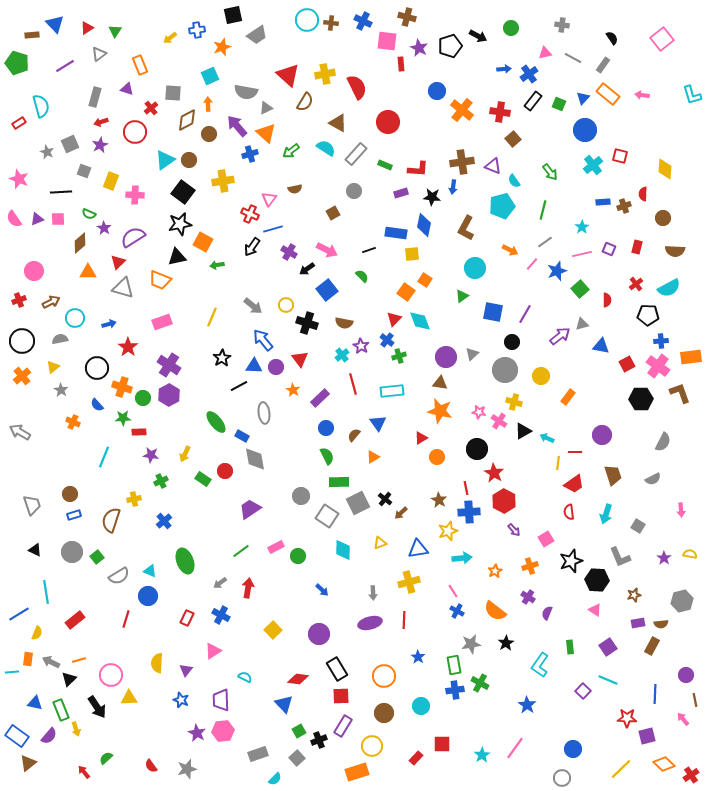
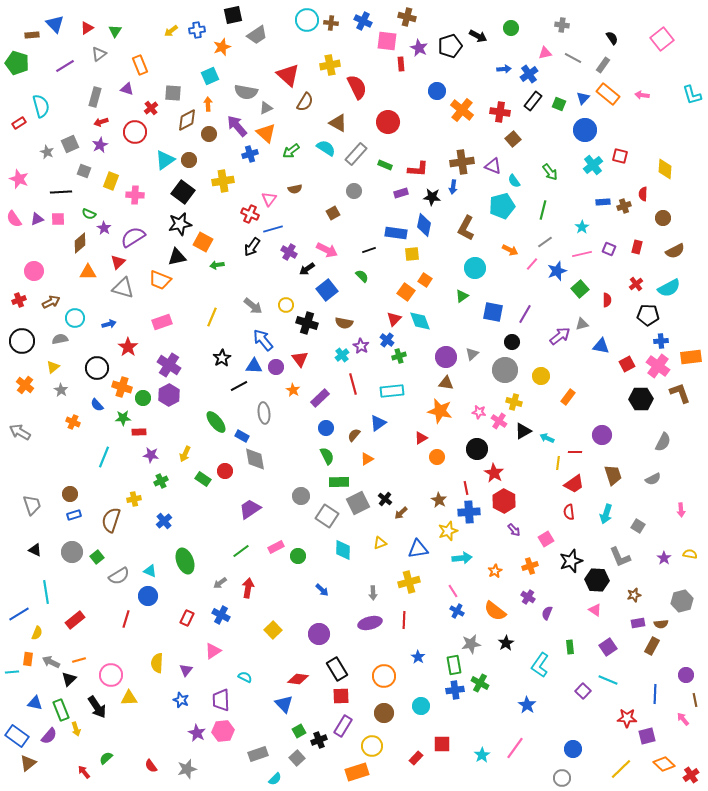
yellow arrow at (170, 38): moved 1 px right, 7 px up
yellow cross at (325, 74): moved 5 px right, 9 px up
brown semicircle at (675, 251): rotated 30 degrees counterclockwise
orange cross at (22, 376): moved 3 px right, 9 px down; rotated 12 degrees counterclockwise
brown triangle at (440, 383): moved 6 px right
blue triangle at (378, 423): rotated 30 degrees clockwise
orange triangle at (373, 457): moved 6 px left, 2 px down
